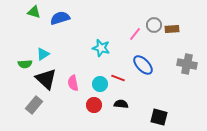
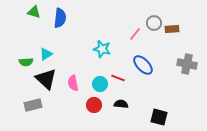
blue semicircle: rotated 114 degrees clockwise
gray circle: moved 2 px up
cyan star: moved 1 px right, 1 px down
cyan triangle: moved 3 px right
green semicircle: moved 1 px right, 2 px up
gray rectangle: moved 1 px left; rotated 36 degrees clockwise
